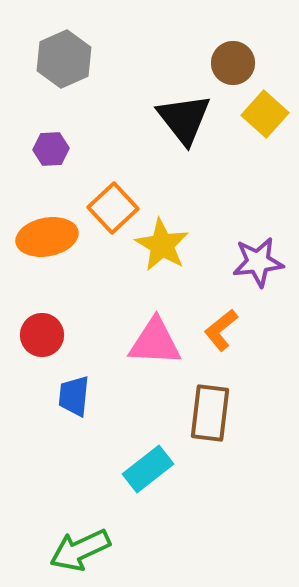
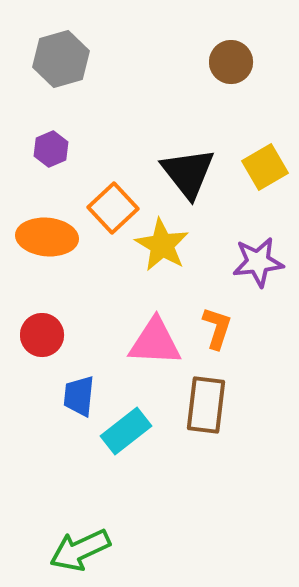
gray hexagon: moved 3 px left; rotated 8 degrees clockwise
brown circle: moved 2 px left, 1 px up
yellow square: moved 53 px down; rotated 18 degrees clockwise
black triangle: moved 4 px right, 54 px down
purple hexagon: rotated 20 degrees counterclockwise
orange ellipse: rotated 16 degrees clockwise
orange L-shape: moved 4 px left, 2 px up; rotated 147 degrees clockwise
blue trapezoid: moved 5 px right
brown rectangle: moved 4 px left, 8 px up
cyan rectangle: moved 22 px left, 38 px up
